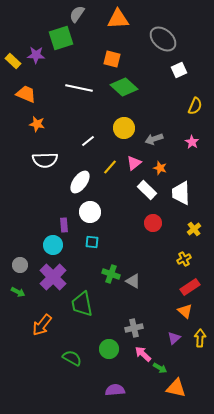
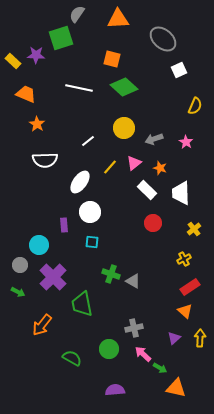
orange star at (37, 124): rotated 21 degrees clockwise
pink star at (192, 142): moved 6 px left
cyan circle at (53, 245): moved 14 px left
